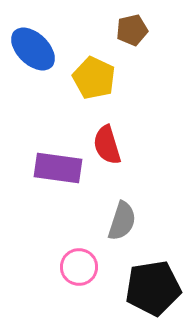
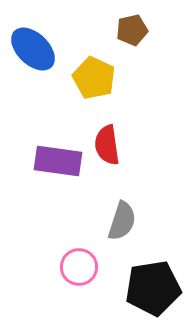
red semicircle: rotated 9 degrees clockwise
purple rectangle: moved 7 px up
